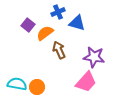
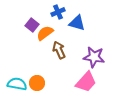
purple square: moved 4 px right
orange circle: moved 4 px up
